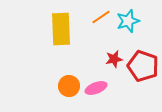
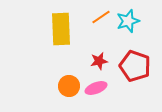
red star: moved 15 px left, 2 px down
red pentagon: moved 8 px left
